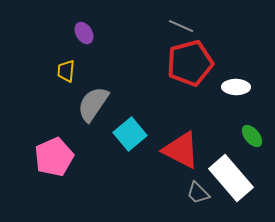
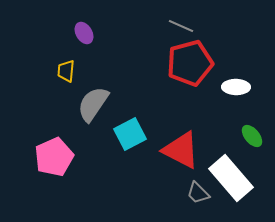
cyan square: rotated 12 degrees clockwise
